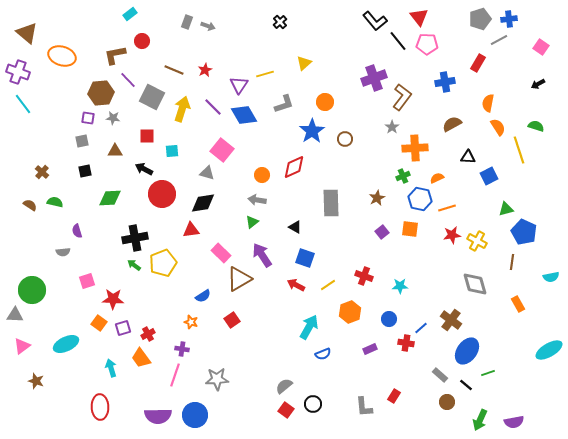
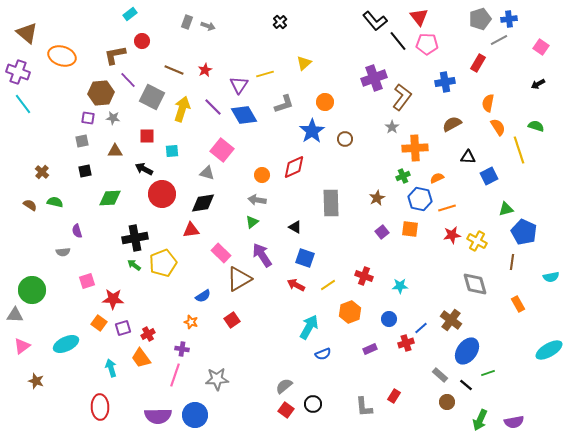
red cross at (406, 343): rotated 28 degrees counterclockwise
